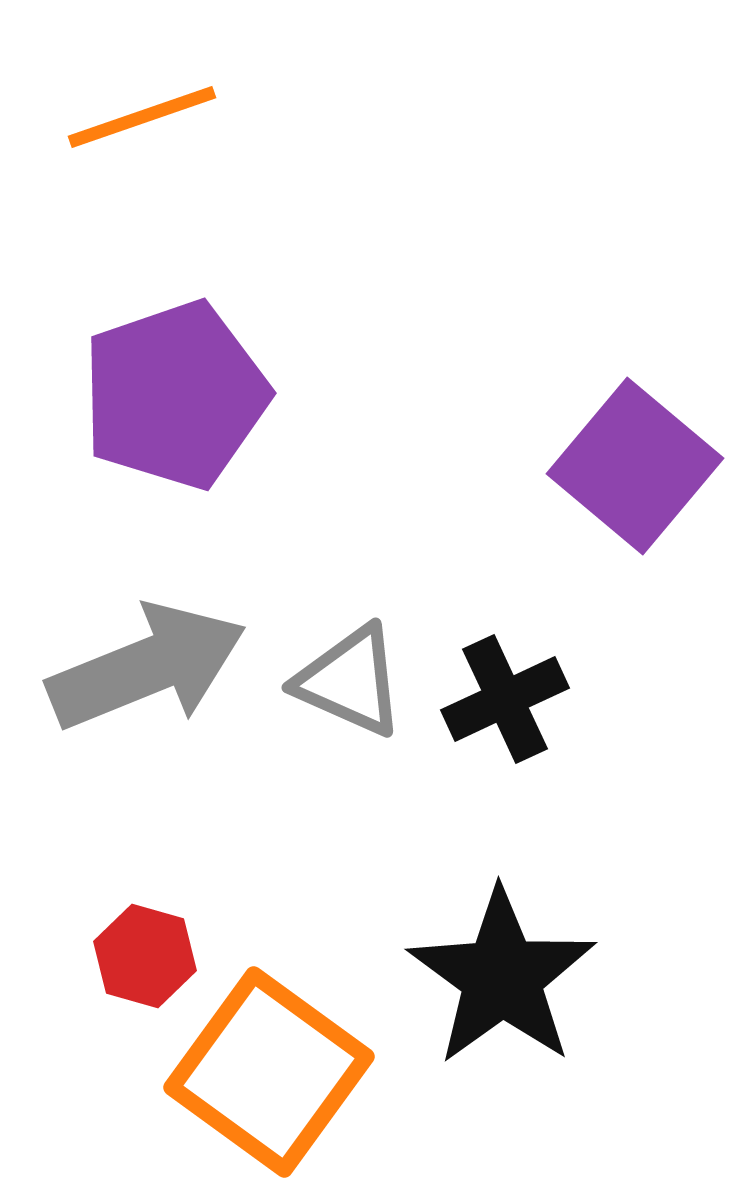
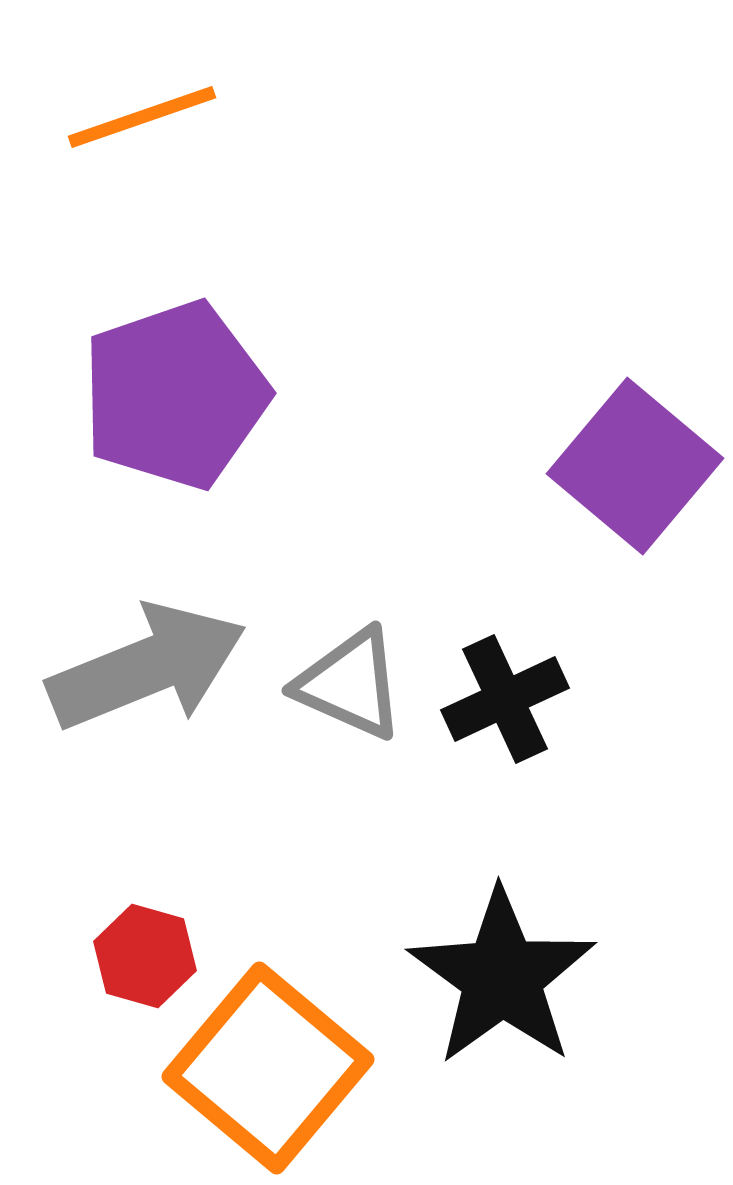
gray triangle: moved 3 px down
orange square: moved 1 px left, 4 px up; rotated 4 degrees clockwise
